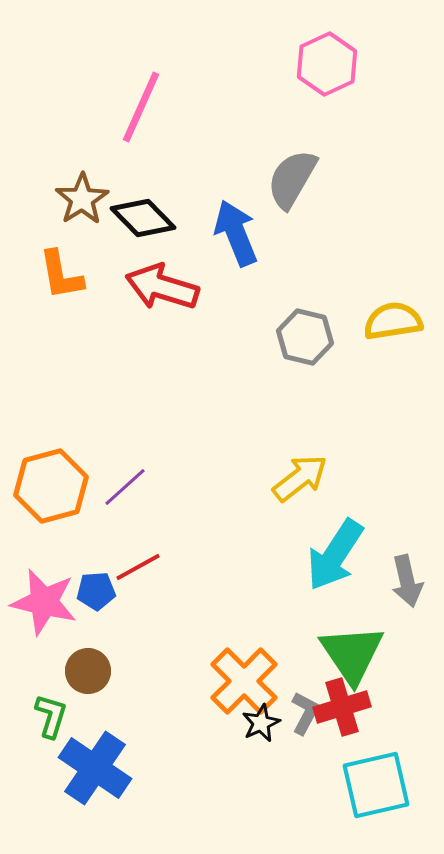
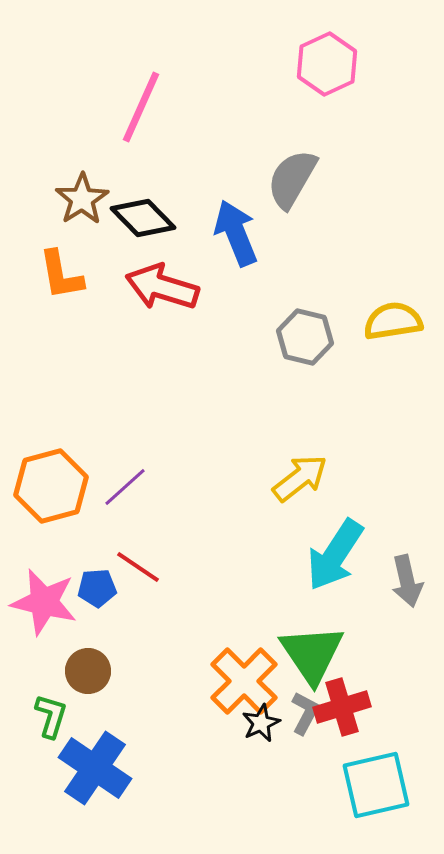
red line: rotated 63 degrees clockwise
blue pentagon: moved 1 px right, 3 px up
green triangle: moved 40 px left
